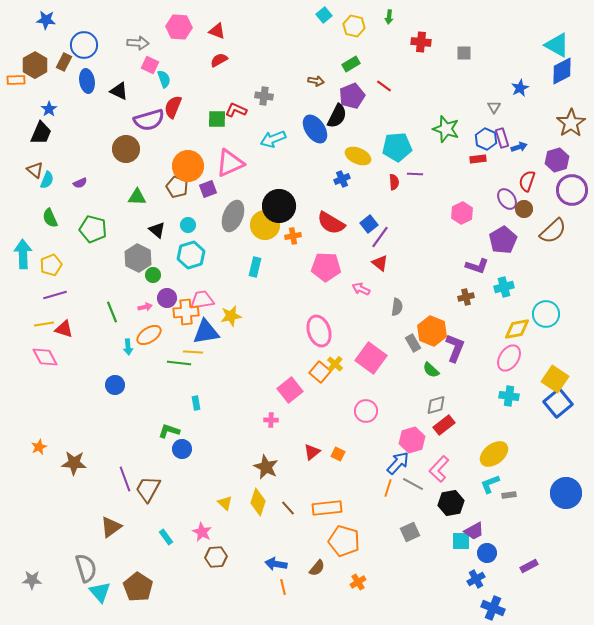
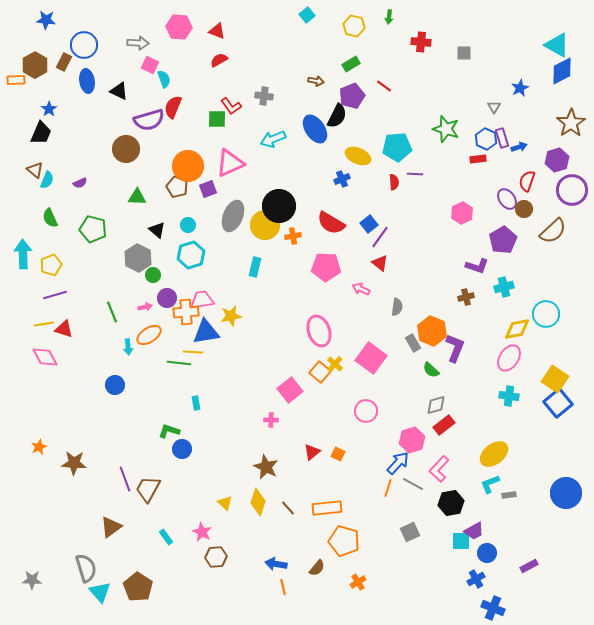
cyan square at (324, 15): moved 17 px left
red L-shape at (236, 110): moved 5 px left, 4 px up; rotated 150 degrees counterclockwise
